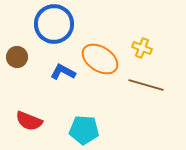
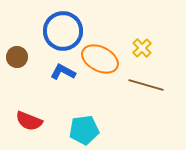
blue circle: moved 9 px right, 7 px down
yellow cross: rotated 24 degrees clockwise
orange ellipse: rotated 6 degrees counterclockwise
cyan pentagon: rotated 12 degrees counterclockwise
